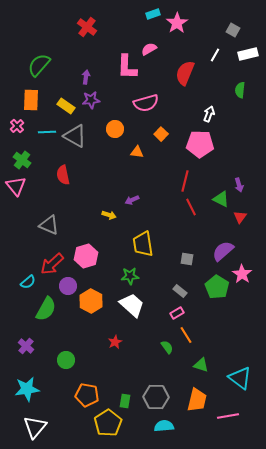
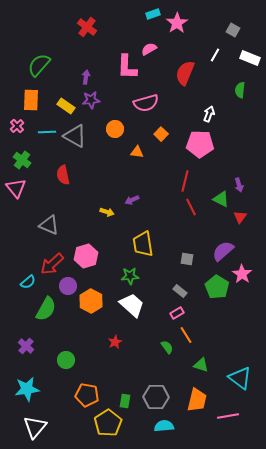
white rectangle at (248, 54): moved 2 px right, 4 px down; rotated 36 degrees clockwise
pink triangle at (16, 186): moved 2 px down
yellow arrow at (109, 215): moved 2 px left, 3 px up
